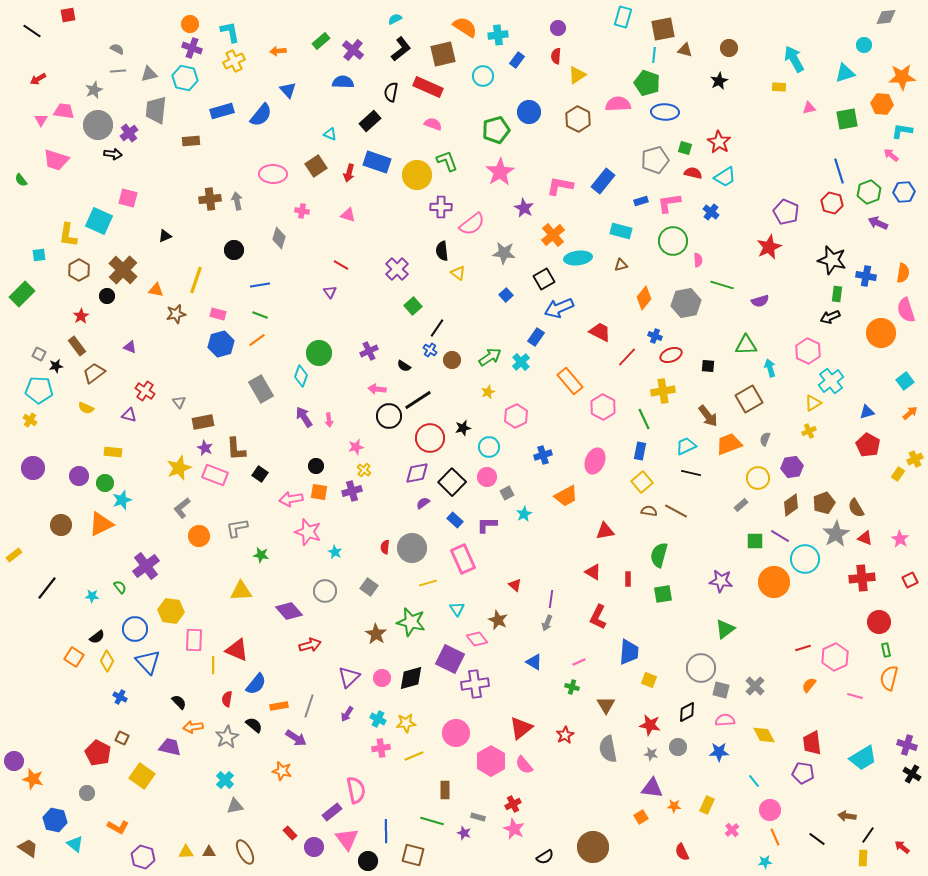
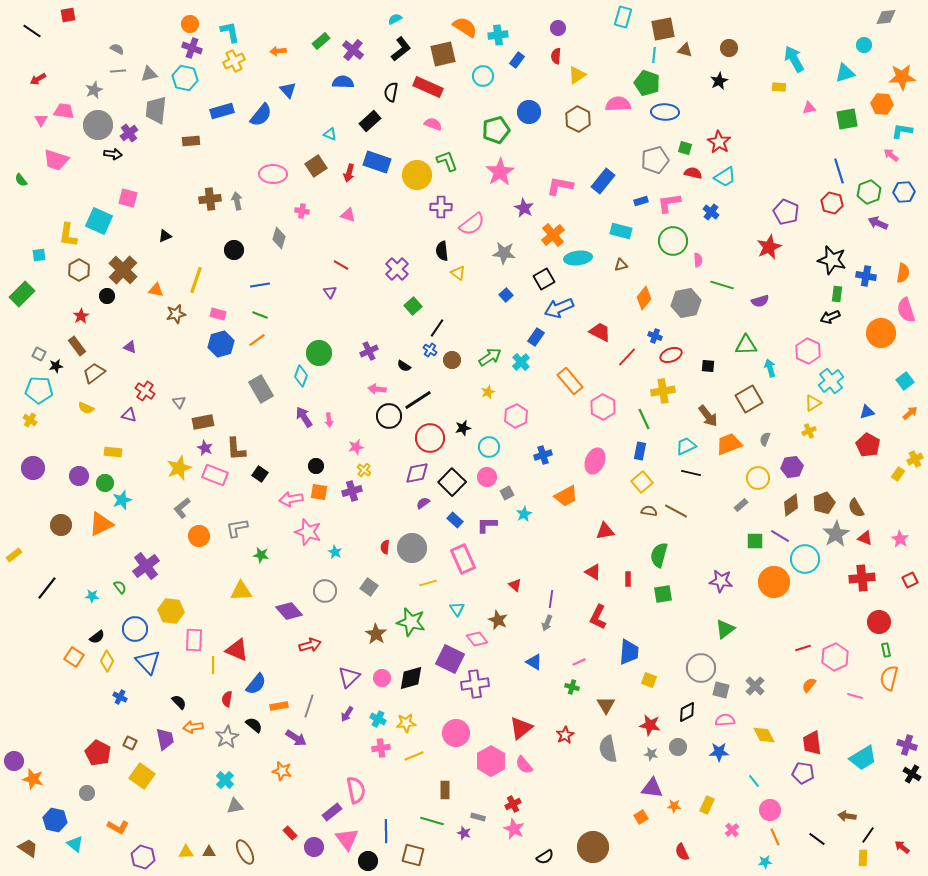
brown square at (122, 738): moved 8 px right, 5 px down
purple trapezoid at (170, 747): moved 5 px left, 8 px up; rotated 65 degrees clockwise
